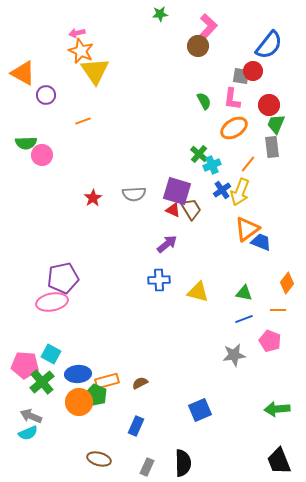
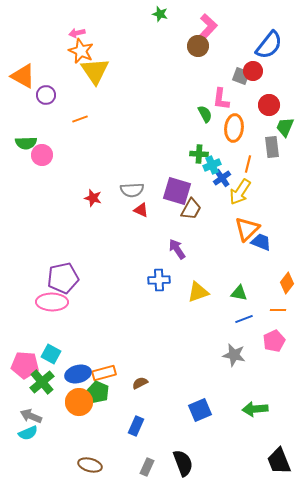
green star at (160, 14): rotated 21 degrees clockwise
orange triangle at (23, 73): moved 3 px down
gray square at (241, 76): rotated 12 degrees clockwise
pink L-shape at (232, 99): moved 11 px left
green semicircle at (204, 101): moved 1 px right, 13 px down
orange line at (83, 121): moved 3 px left, 2 px up
green trapezoid at (276, 124): moved 9 px right, 3 px down
orange ellipse at (234, 128): rotated 52 degrees counterclockwise
green cross at (199, 154): rotated 36 degrees counterclockwise
orange line at (248, 164): rotated 24 degrees counterclockwise
blue cross at (222, 190): moved 12 px up
yellow arrow at (240, 192): rotated 12 degrees clockwise
gray semicircle at (134, 194): moved 2 px left, 4 px up
red star at (93, 198): rotated 24 degrees counterclockwise
brown trapezoid at (191, 209): rotated 60 degrees clockwise
red triangle at (173, 210): moved 32 px left
orange triangle at (247, 229): rotated 8 degrees counterclockwise
purple arrow at (167, 244): moved 10 px right, 5 px down; rotated 85 degrees counterclockwise
yellow triangle at (198, 292): rotated 35 degrees counterclockwise
green triangle at (244, 293): moved 5 px left
pink ellipse at (52, 302): rotated 12 degrees clockwise
pink pentagon at (270, 341): moved 4 px right; rotated 25 degrees clockwise
gray star at (234, 355): rotated 20 degrees clockwise
blue ellipse at (78, 374): rotated 10 degrees counterclockwise
orange rectangle at (107, 381): moved 3 px left, 8 px up
green pentagon at (96, 395): moved 2 px right, 3 px up
green arrow at (277, 409): moved 22 px left
brown ellipse at (99, 459): moved 9 px left, 6 px down
black semicircle at (183, 463): rotated 20 degrees counterclockwise
